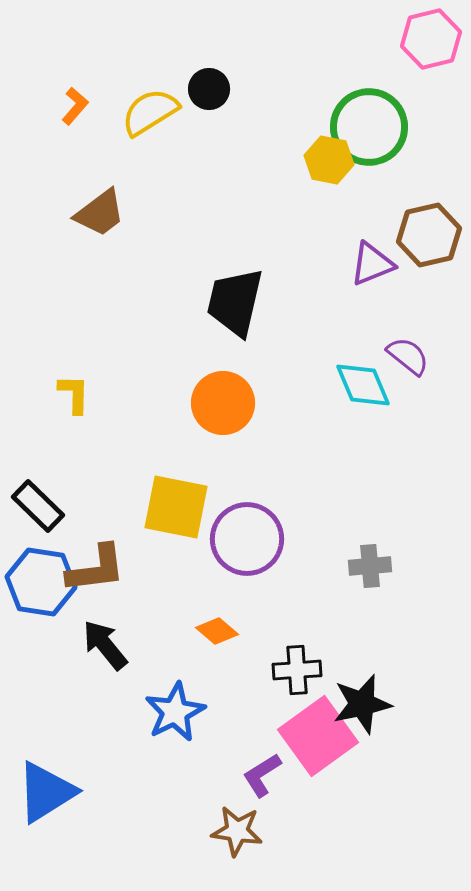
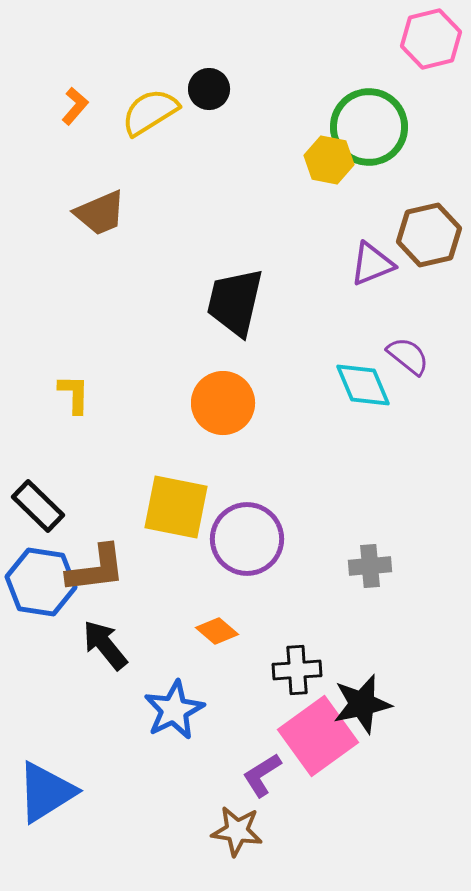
brown trapezoid: rotated 14 degrees clockwise
blue star: moved 1 px left, 2 px up
